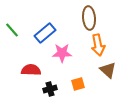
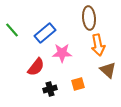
red semicircle: moved 5 px right, 3 px up; rotated 126 degrees clockwise
